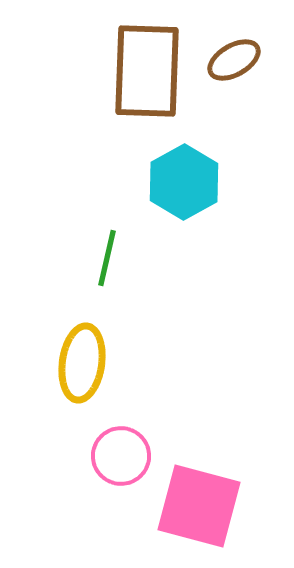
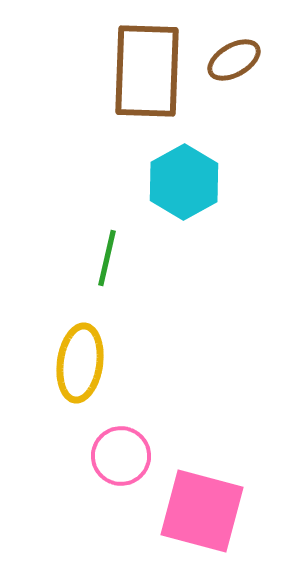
yellow ellipse: moved 2 px left
pink square: moved 3 px right, 5 px down
